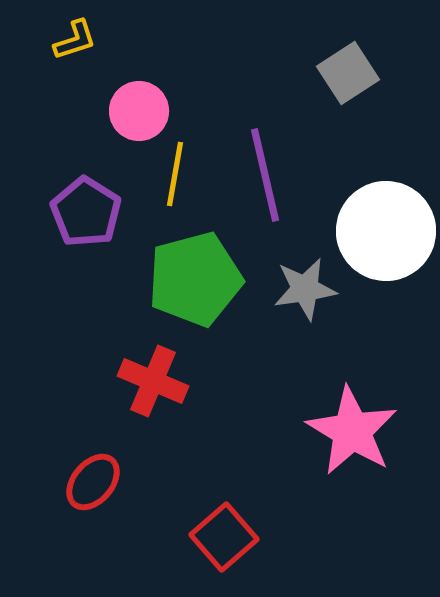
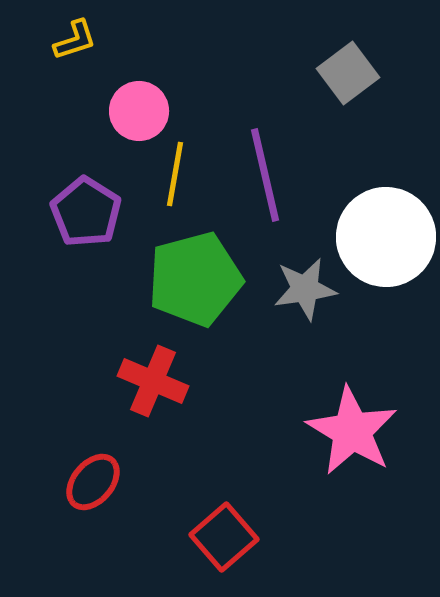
gray square: rotated 4 degrees counterclockwise
white circle: moved 6 px down
